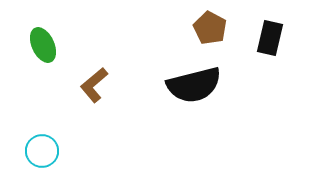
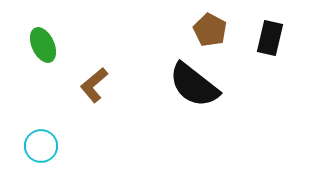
brown pentagon: moved 2 px down
black semicircle: rotated 52 degrees clockwise
cyan circle: moved 1 px left, 5 px up
